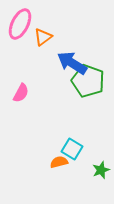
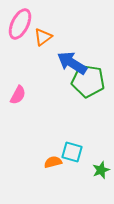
green pentagon: rotated 12 degrees counterclockwise
pink semicircle: moved 3 px left, 2 px down
cyan square: moved 3 px down; rotated 15 degrees counterclockwise
orange semicircle: moved 6 px left
